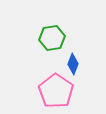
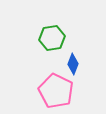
pink pentagon: rotated 8 degrees counterclockwise
